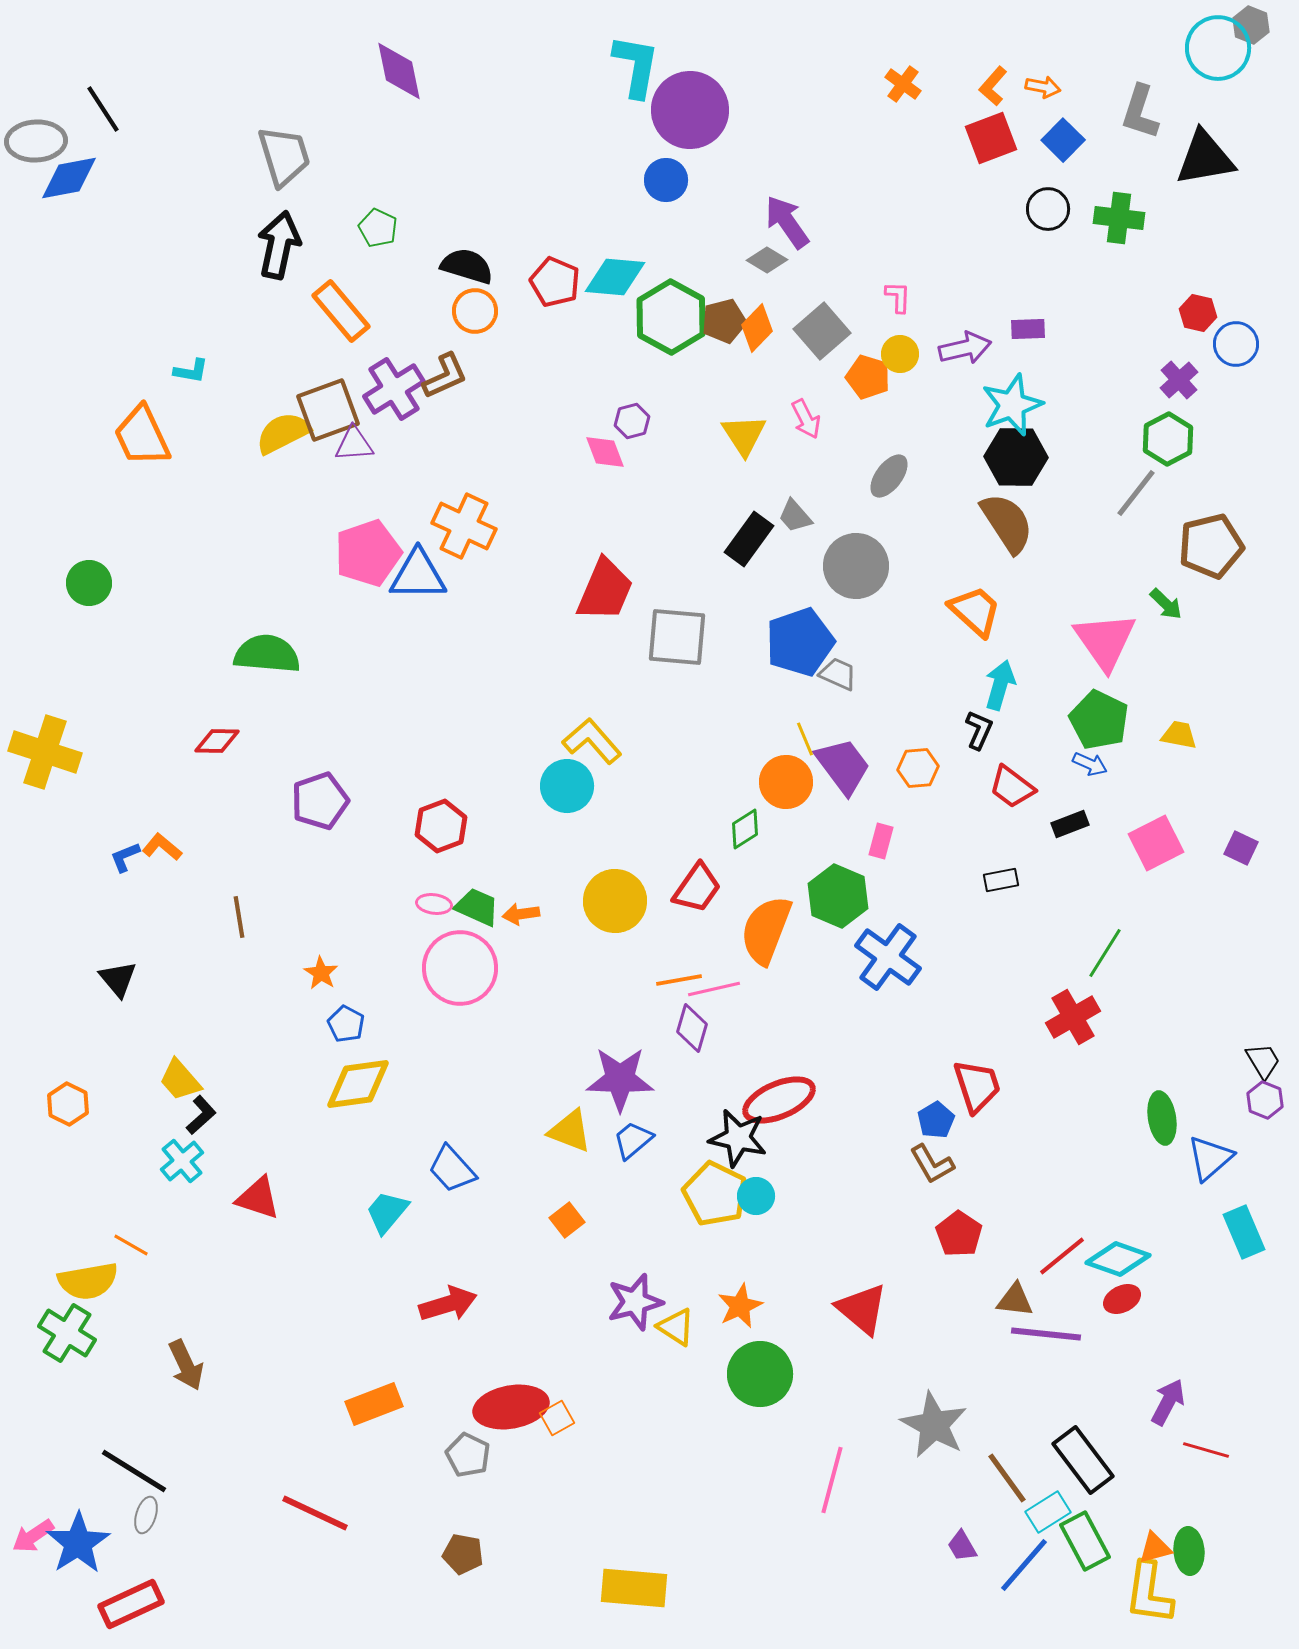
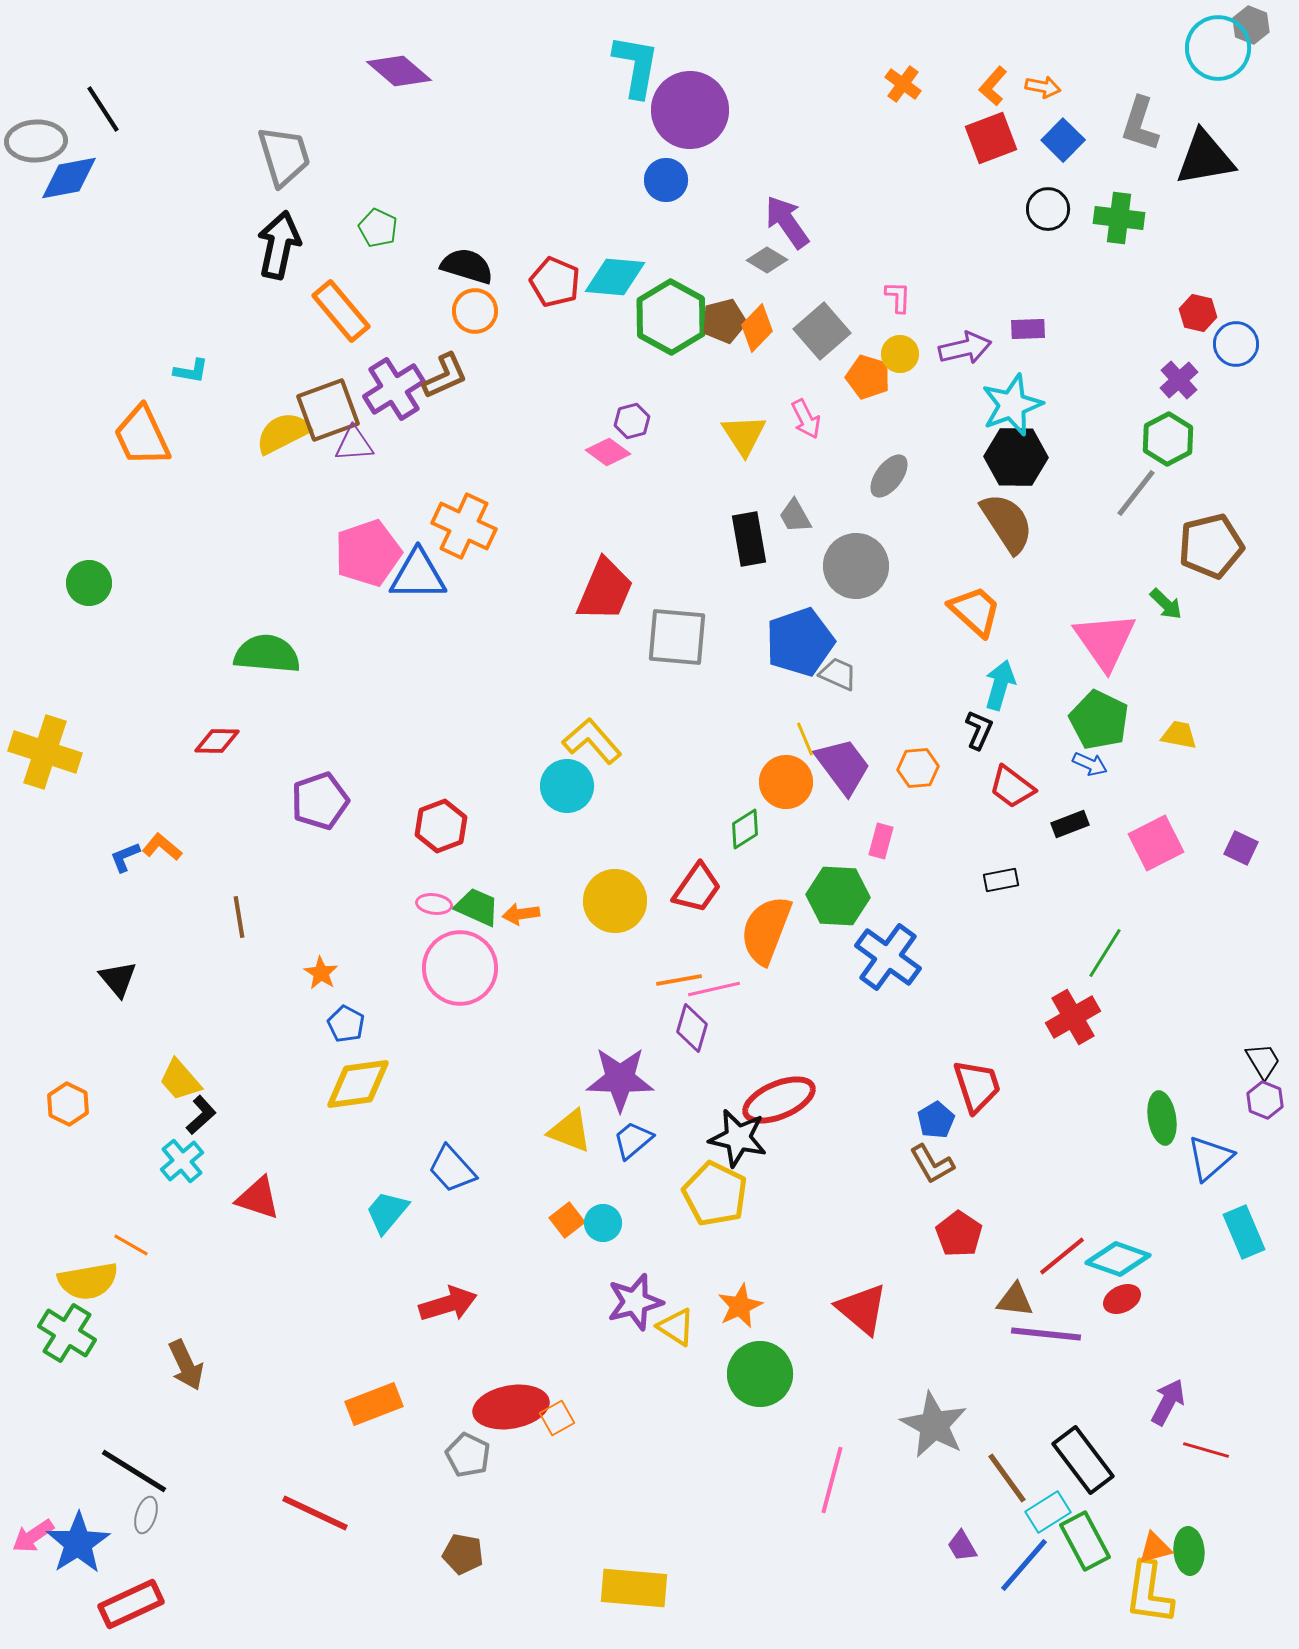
purple diamond at (399, 71): rotated 38 degrees counterclockwise
gray L-shape at (1140, 112): moved 12 px down
pink diamond at (605, 452): moved 3 px right; rotated 33 degrees counterclockwise
gray trapezoid at (795, 516): rotated 12 degrees clockwise
black rectangle at (749, 539): rotated 46 degrees counterclockwise
green hexagon at (838, 896): rotated 20 degrees counterclockwise
cyan circle at (756, 1196): moved 153 px left, 27 px down
